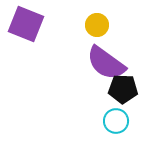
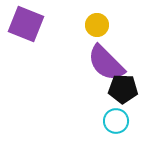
purple semicircle: rotated 9 degrees clockwise
